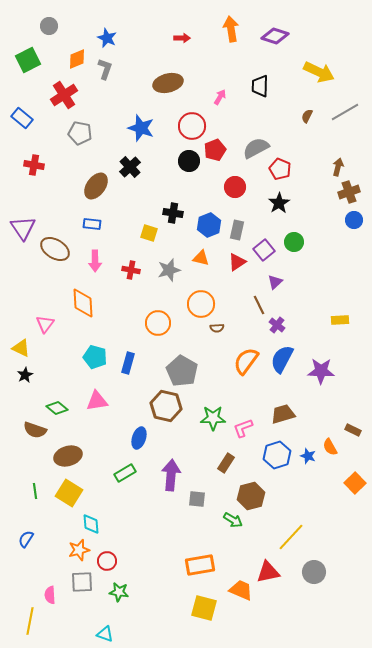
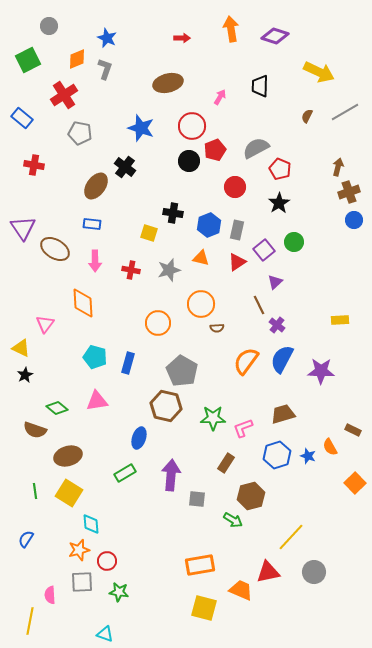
black cross at (130, 167): moved 5 px left; rotated 10 degrees counterclockwise
